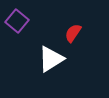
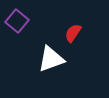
white triangle: rotated 12 degrees clockwise
